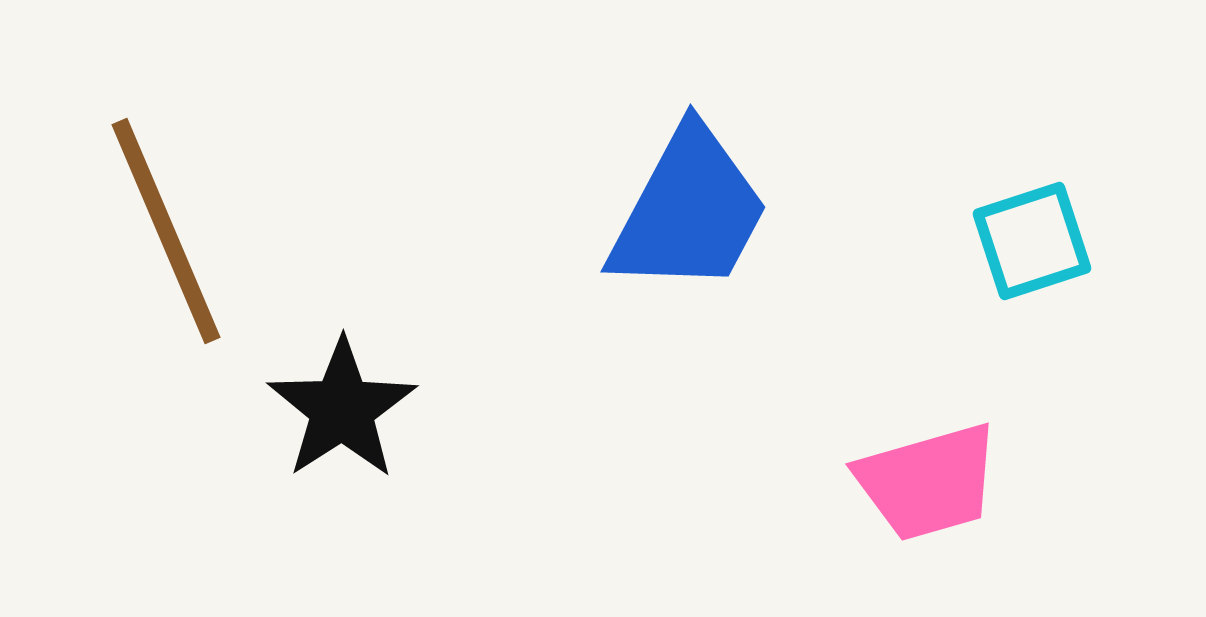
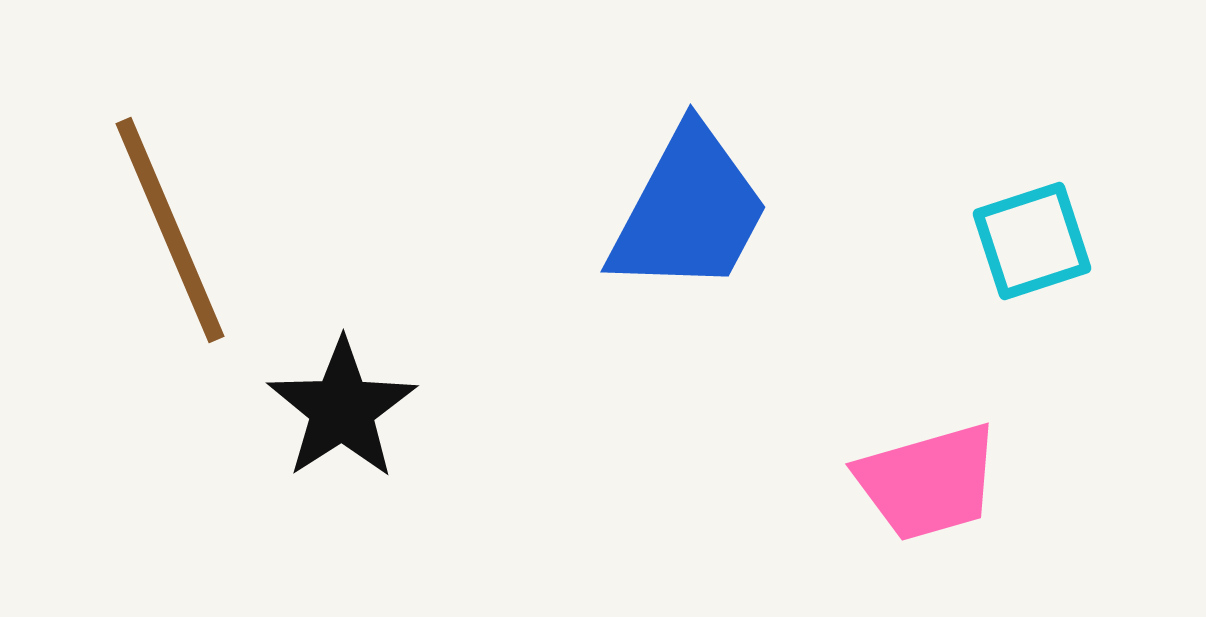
brown line: moved 4 px right, 1 px up
